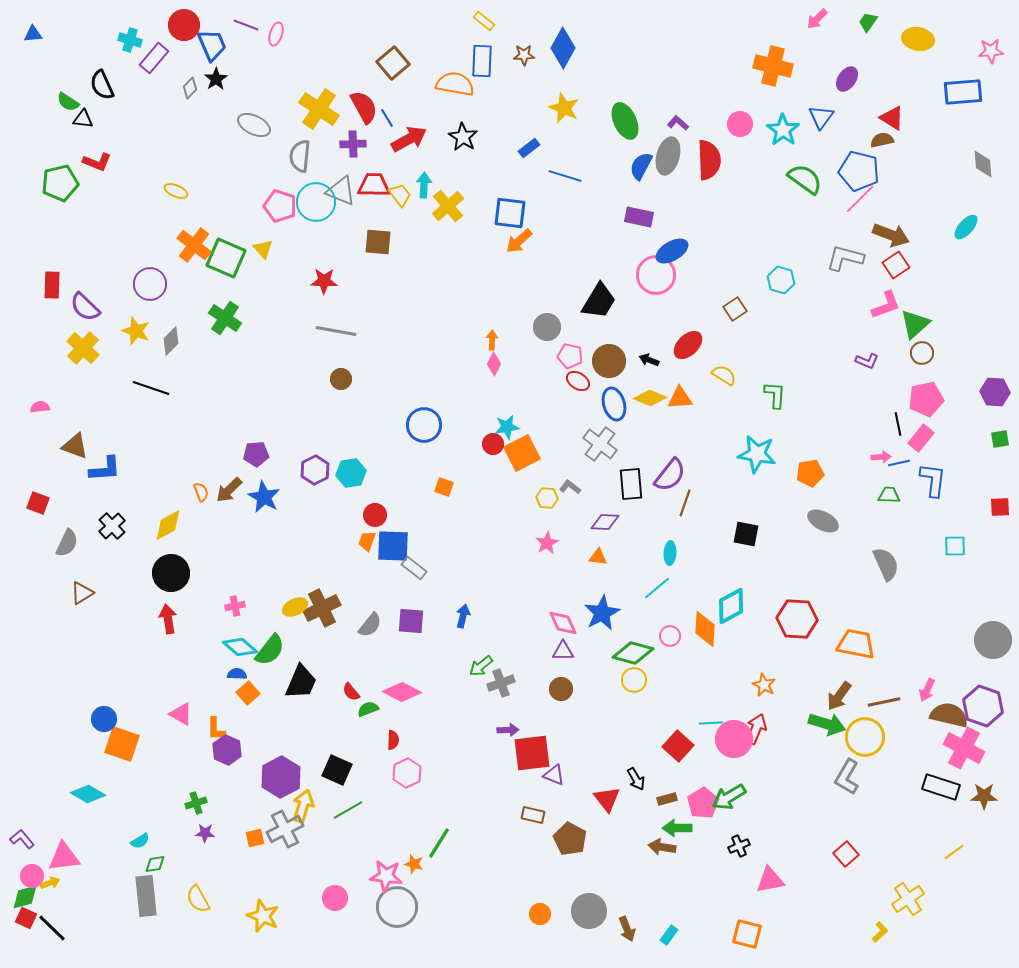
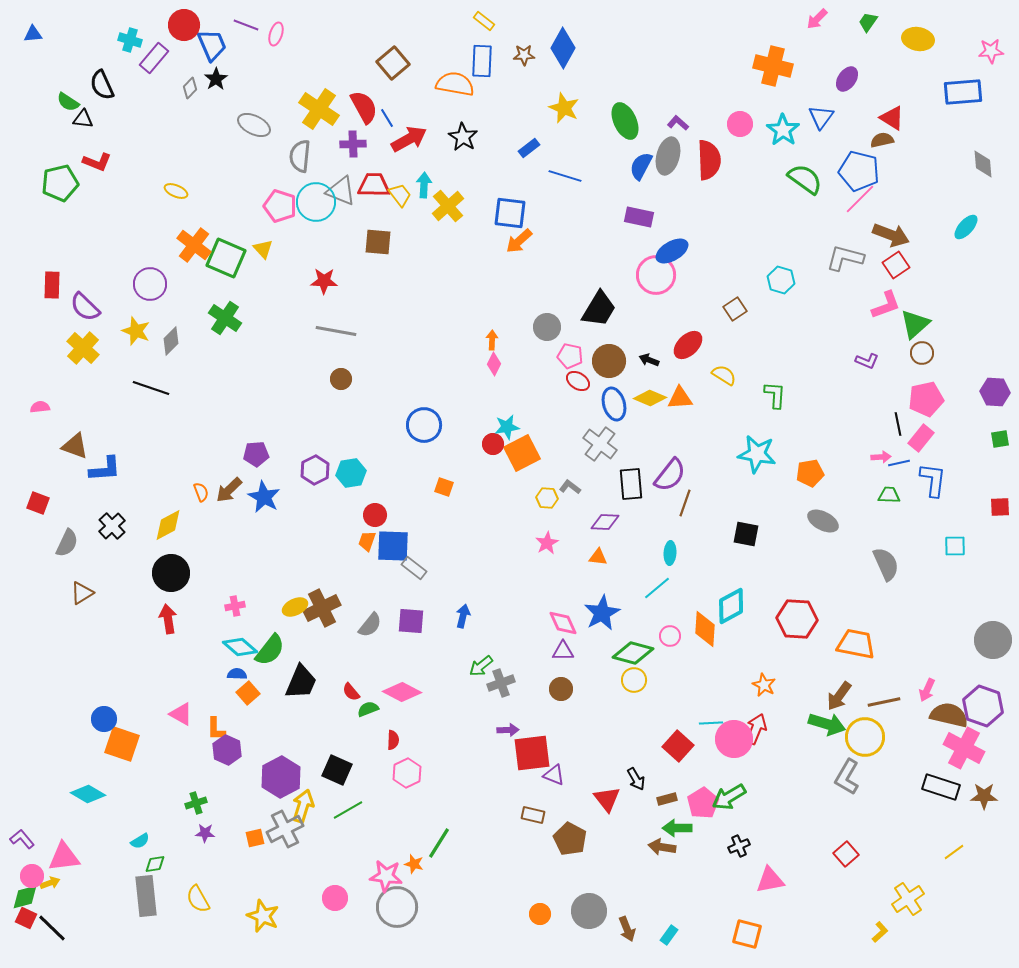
black trapezoid at (599, 301): moved 8 px down
